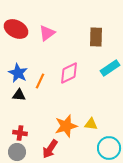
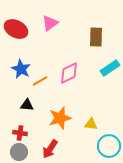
pink triangle: moved 3 px right, 10 px up
blue star: moved 3 px right, 4 px up
orange line: rotated 35 degrees clockwise
black triangle: moved 8 px right, 10 px down
orange star: moved 6 px left, 8 px up
cyan circle: moved 2 px up
gray circle: moved 2 px right
